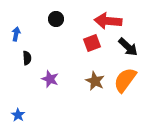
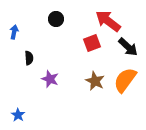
red arrow: rotated 32 degrees clockwise
blue arrow: moved 2 px left, 2 px up
black semicircle: moved 2 px right
